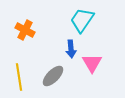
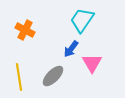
blue arrow: rotated 42 degrees clockwise
